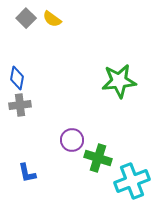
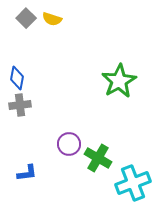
yellow semicircle: rotated 18 degrees counterclockwise
green star: rotated 24 degrees counterclockwise
purple circle: moved 3 px left, 4 px down
green cross: rotated 12 degrees clockwise
blue L-shape: rotated 85 degrees counterclockwise
cyan cross: moved 1 px right, 2 px down
